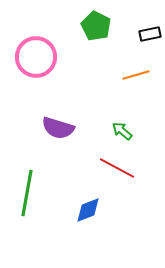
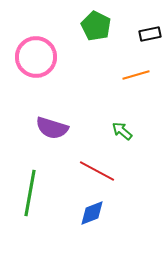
purple semicircle: moved 6 px left
red line: moved 20 px left, 3 px down
green line: moved 3 px right
blue diamond: moved 4 px right, 3 px down
